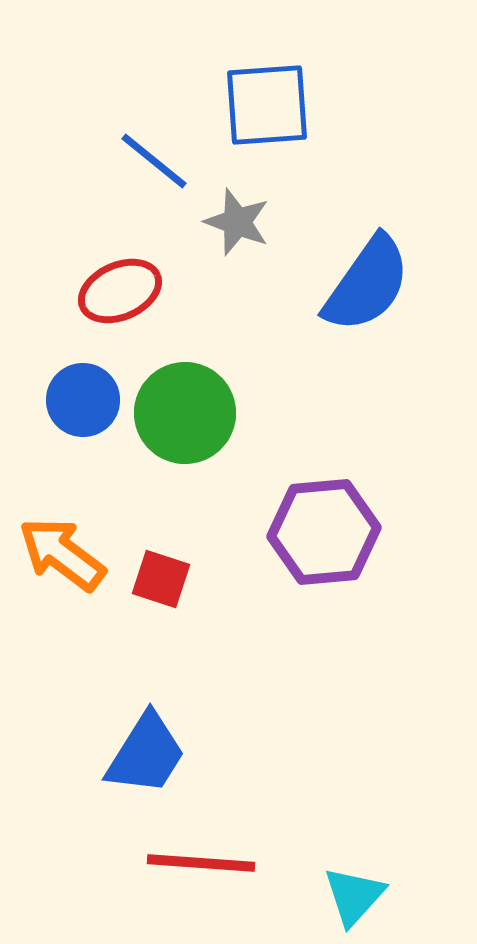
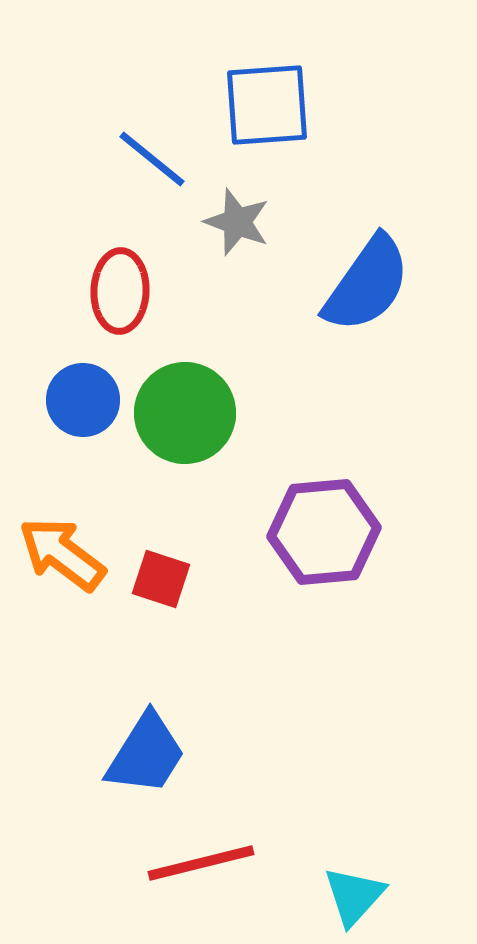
blue line: moved 2 px left, 2 px up
red ellipse: rotated 64 degrees counterclockwise
red line: rotated 18 degrees counterclockwise
